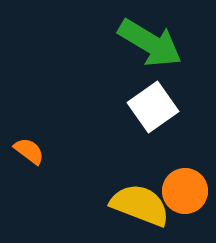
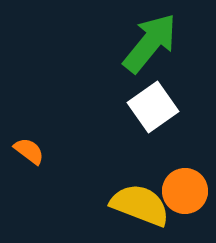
green arrow: rotated 82 degrees counterclockwise
